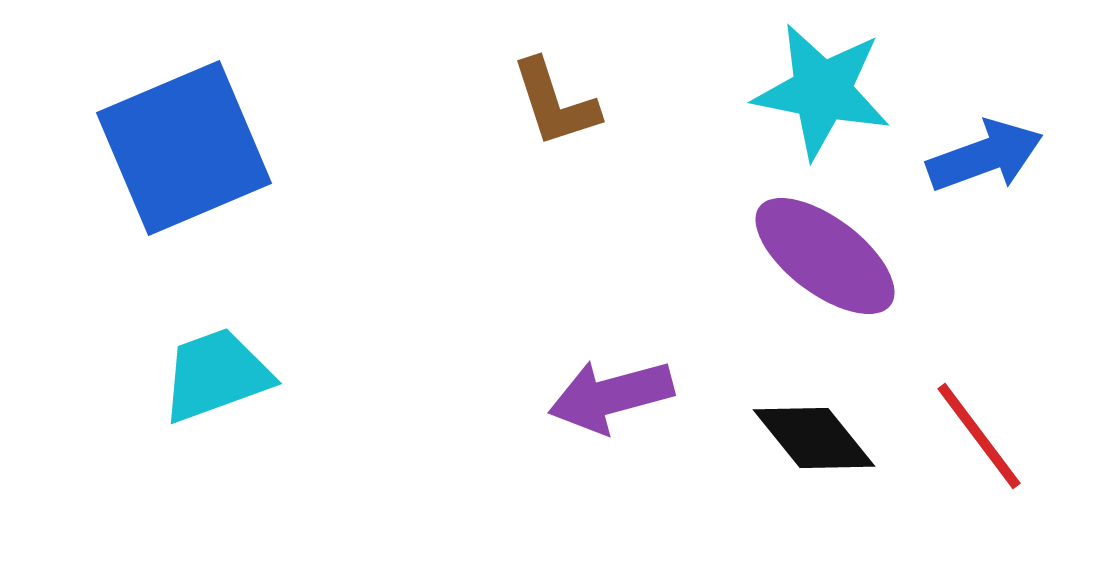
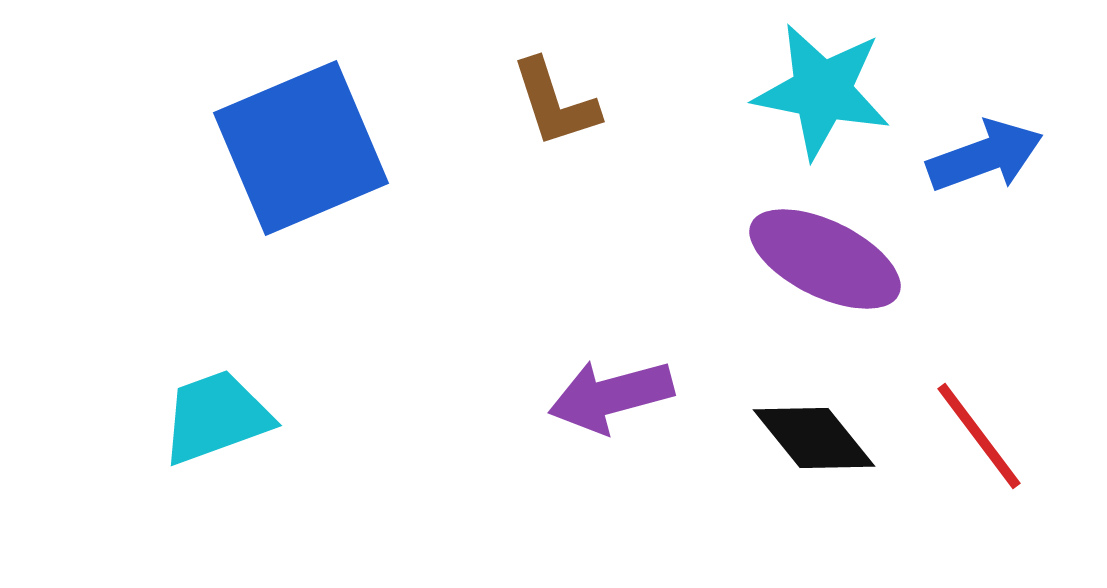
blue square: moved 117 px right
purple ellipse: moved 3 px down; rotated 11 degrees counterclockwise
cyan trapezoid: moved 42 px down
